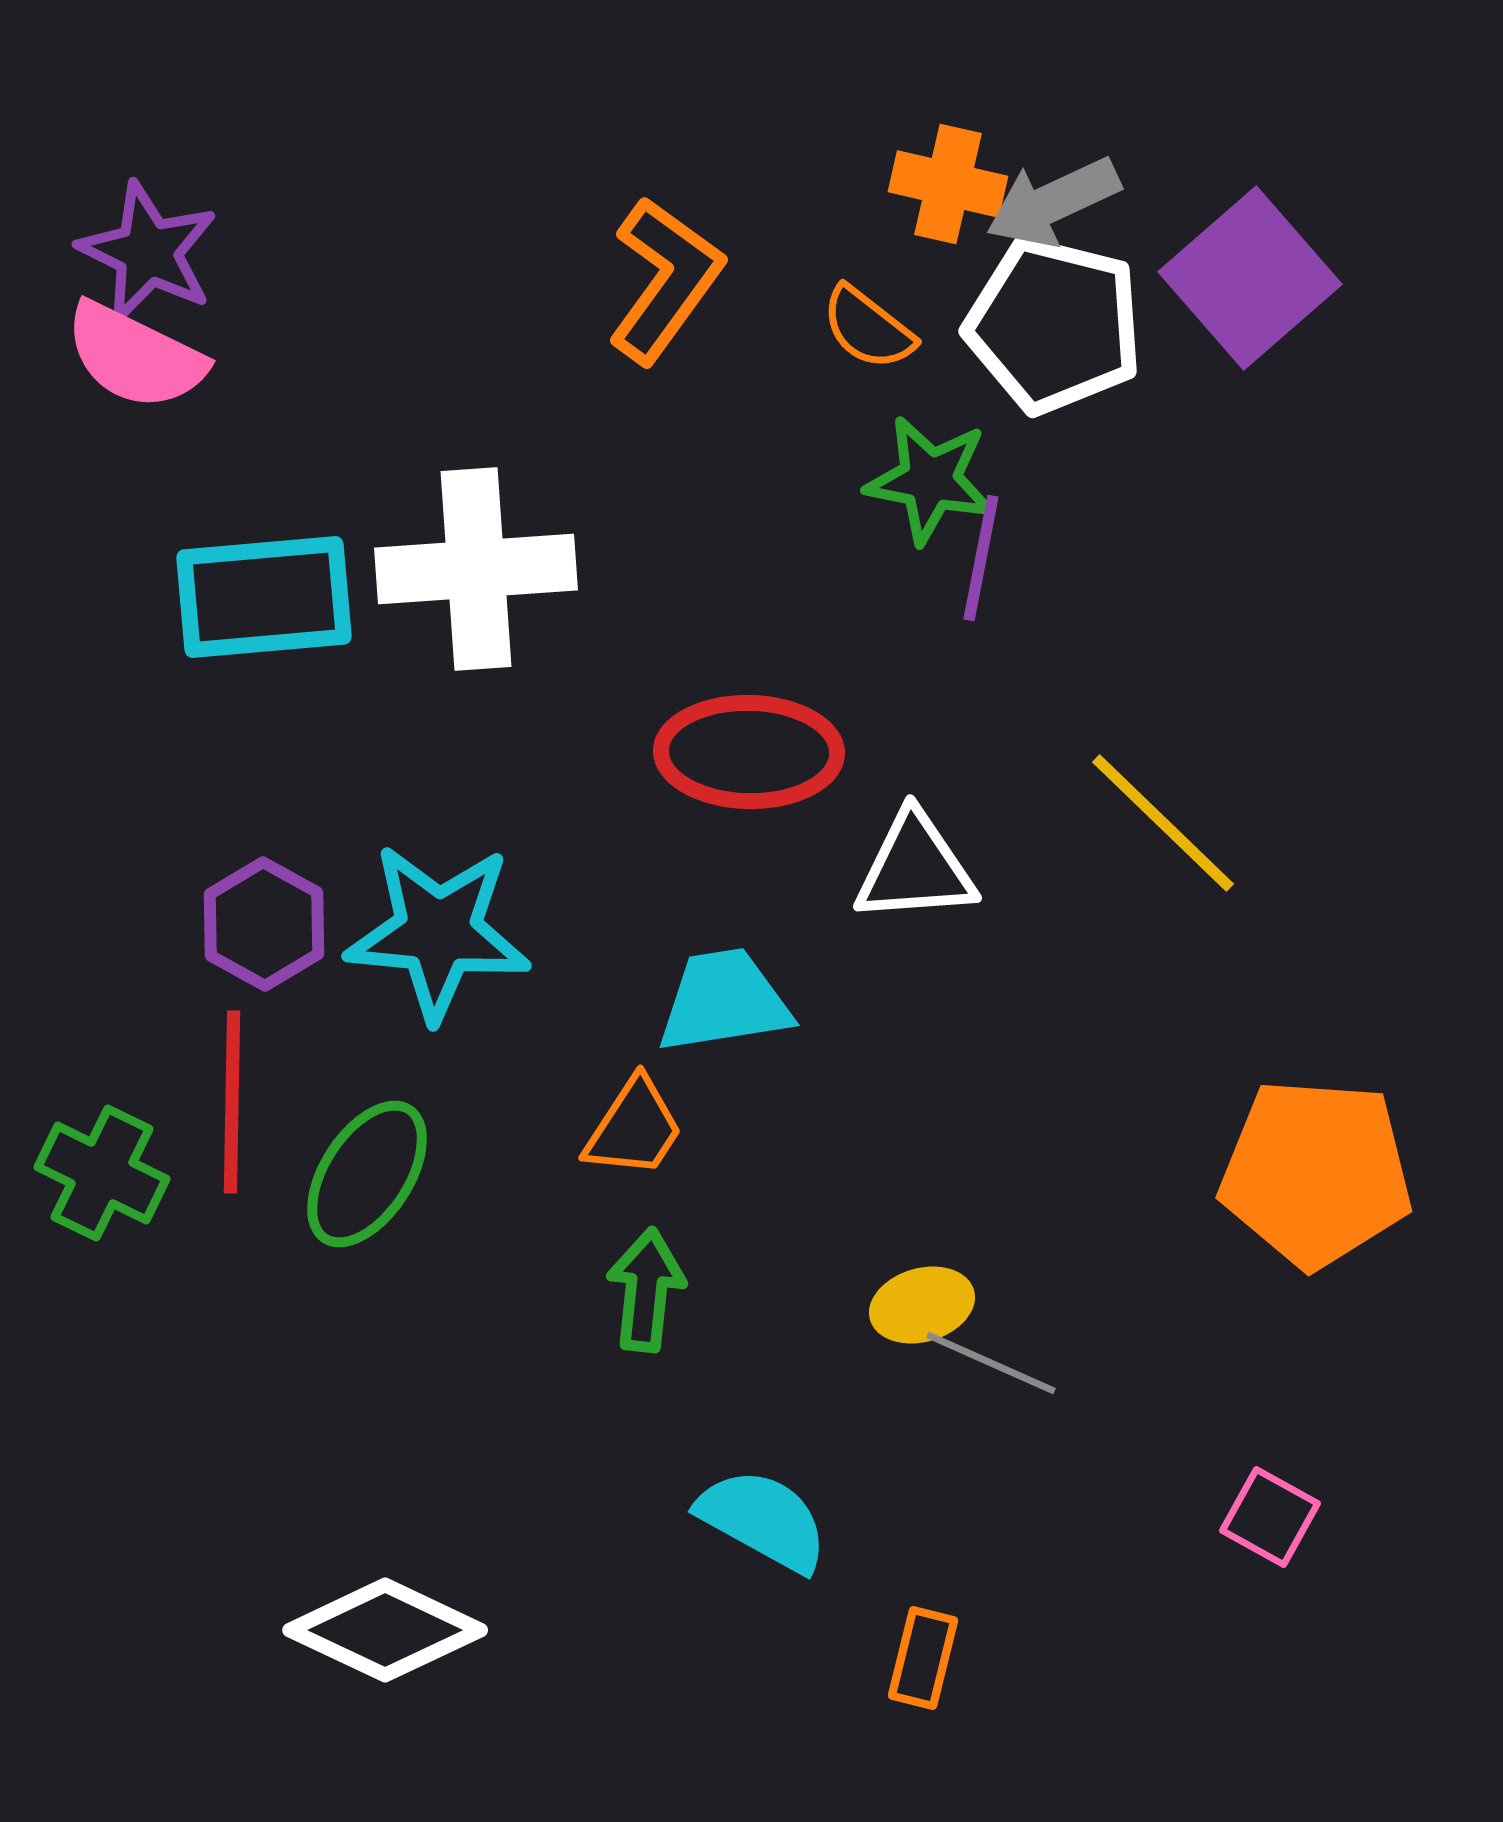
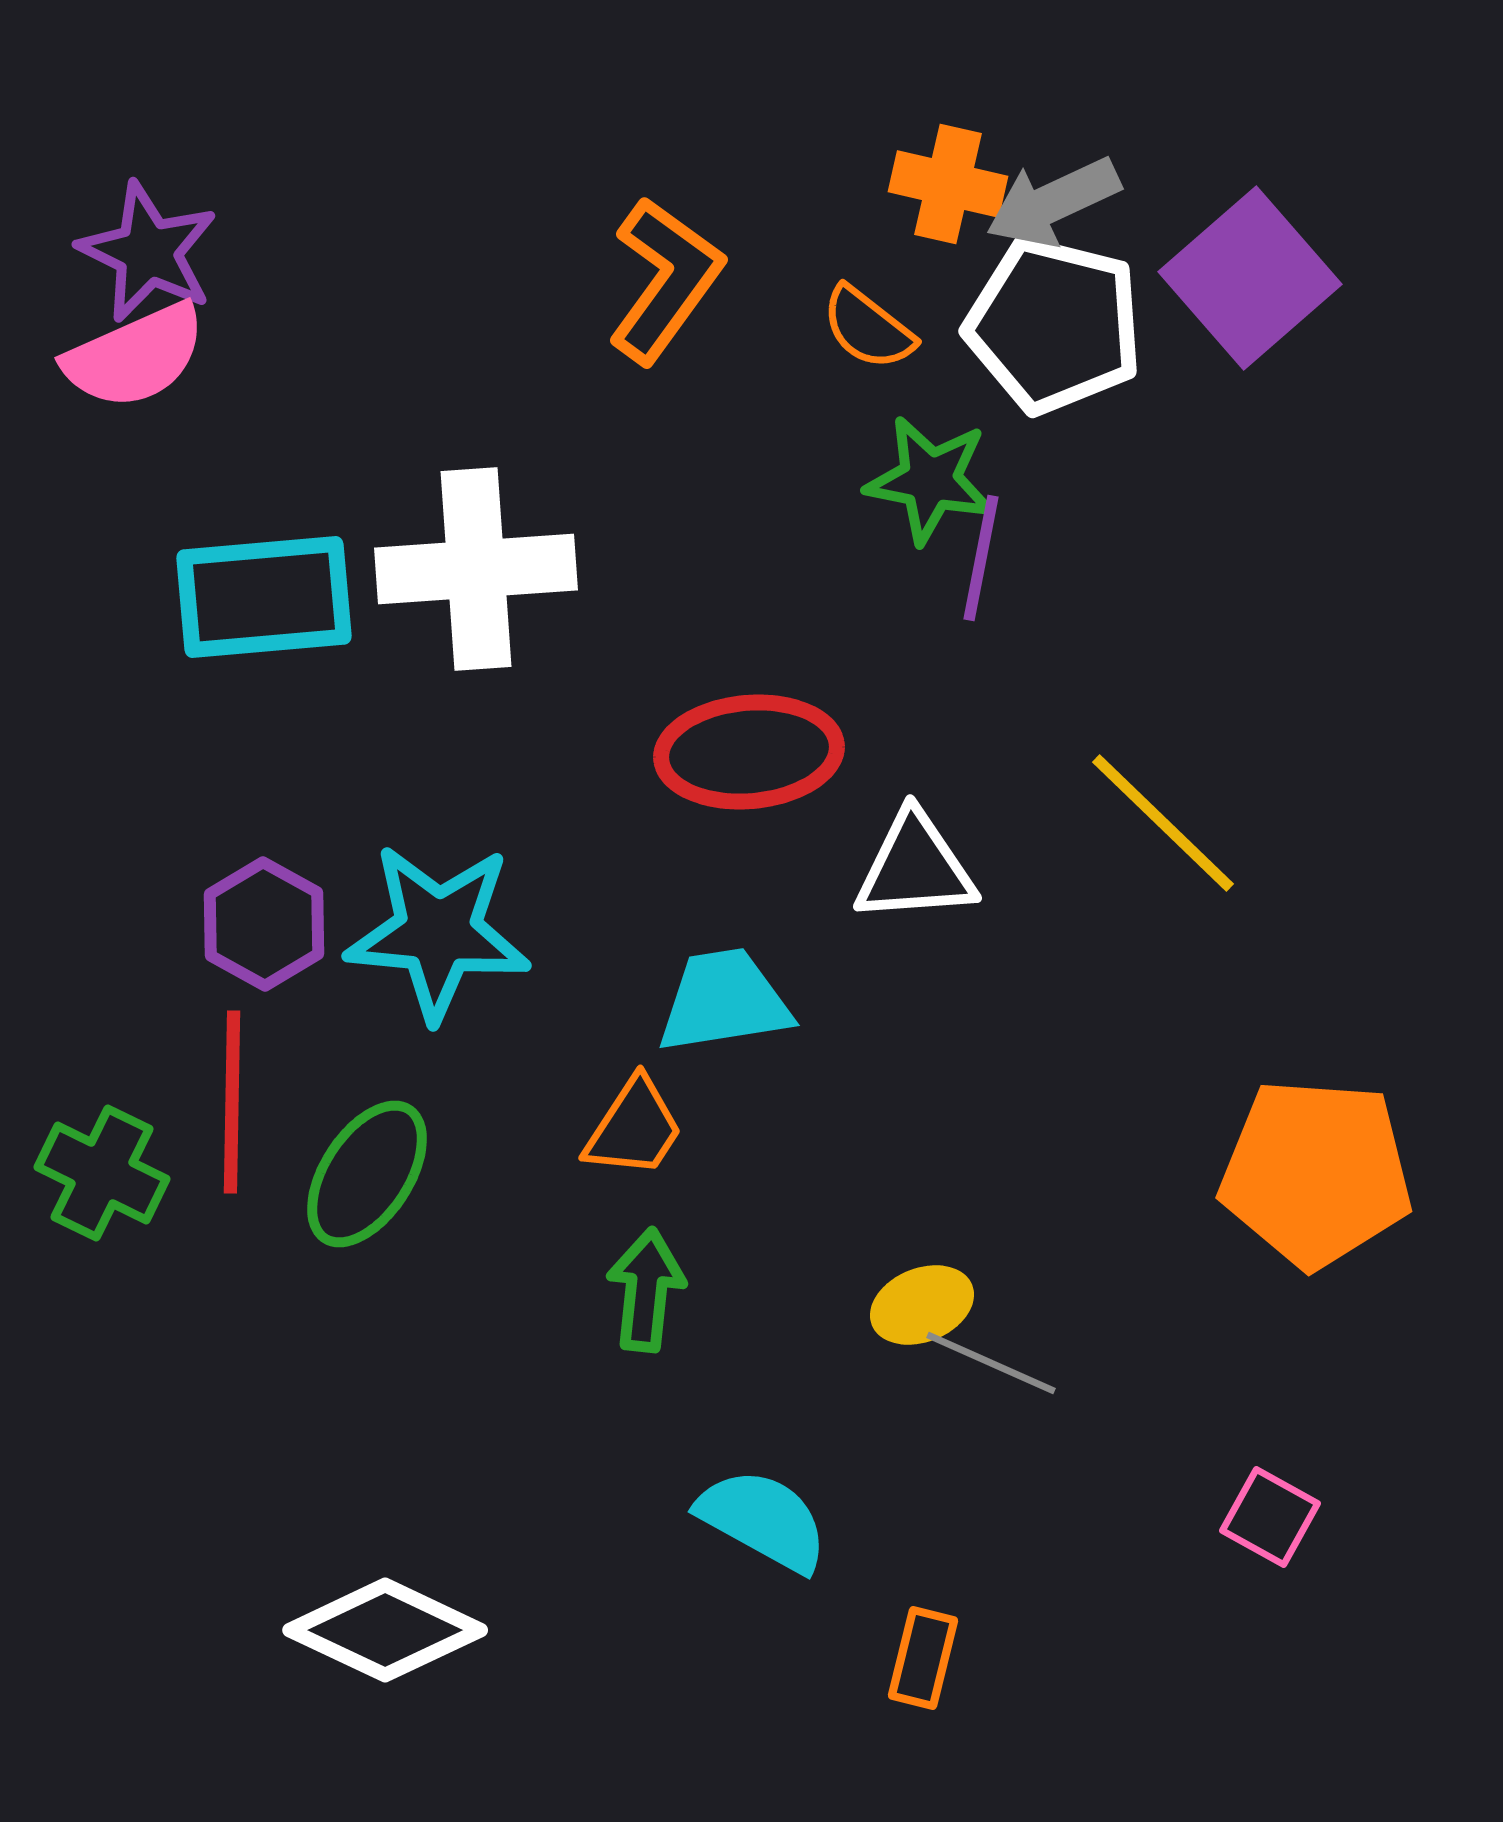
pink semicircle: rotated 50 degrees counterclockwise
red ellipse: rotated 6 degrees counterclockwise
yellow ellipse: rotated 6 degrees counterclockwise
